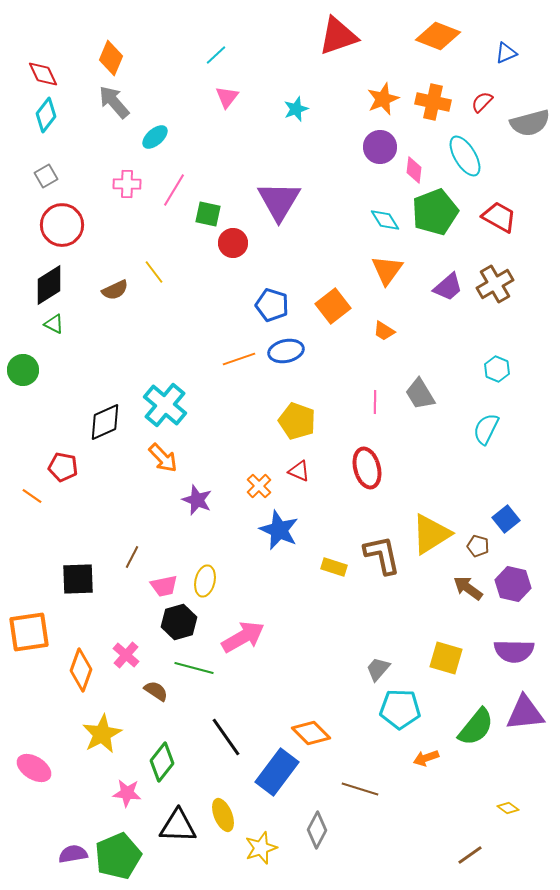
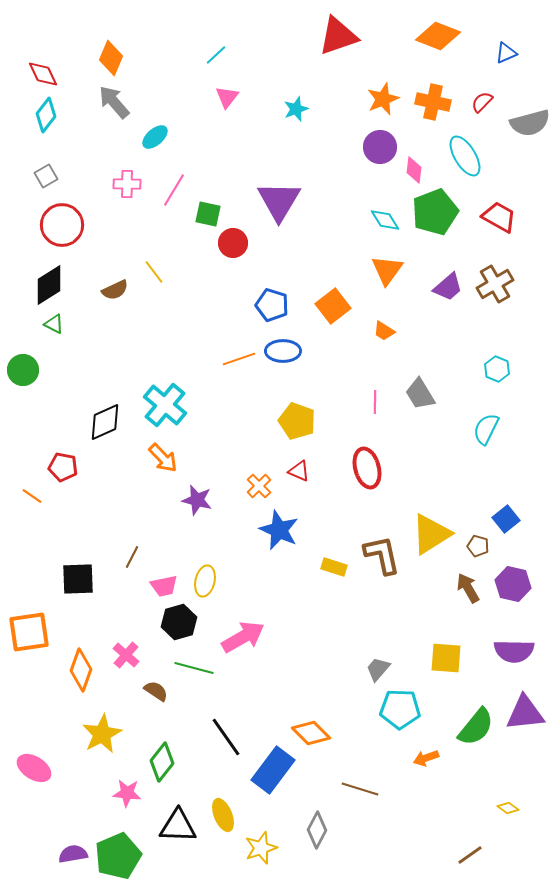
blue ellipse at (286, 351): moved 3 px left; rotated 12 degrees clockwise
purple star at (197, 500): rotated 8 degrees counterclockwise
brown arrow at (468, 588): rotated 24 degrees clockwise
yellow square at (446, 658): rotated 12 degrees counterclockwise
blue rectangle at (277, 772): moved 4 px left, 2 px up
